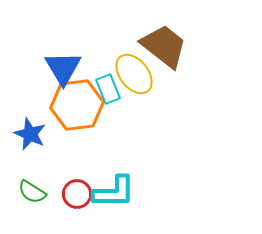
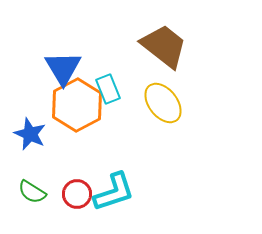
yellow ellipse: moved 29 px right, 29 px down
orange hexagon: rotated 21 degrees counterclockwise
cyan L-shape: rotated 18 degrees counterclockwise
